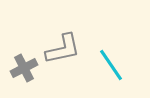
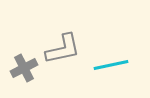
cyan line: rotated 68 degrees counterclockwise
